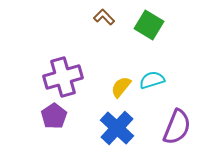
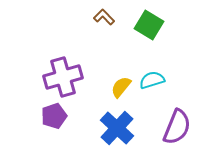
purple pentagon: rotated 15 degrees clockwise
